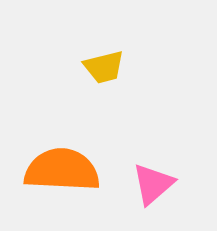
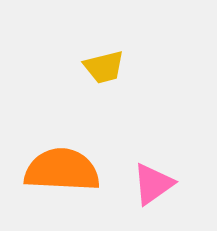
pink triangle: rotated 6 degrees clockwise
